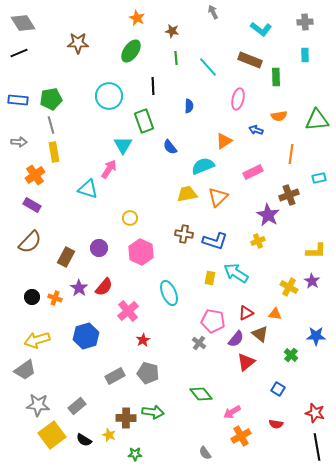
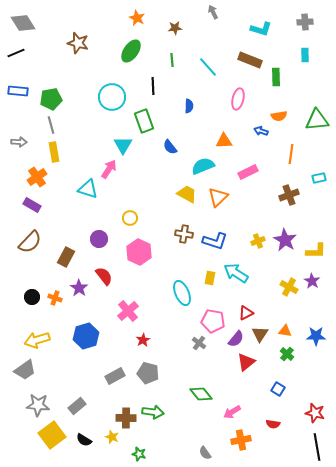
cyan L-shape at (261, 29): rotated 20 degrees counterclockwise
brown star at (172, 31): moved 3 px right, 3 px up; rotated 16 degrees counterclockwise
brown star at (78, 43): rotated 15 degrees clockwise
black line at (19, 53): moved 3 px left
green line at (176, 58): moved 4 px left, 2 px down
cyan circle at (109, 96): moved 3 px right, 1 px down
blue rectangle at (18, 100): moved 9 px up
blue arrow at (256, 130): moved 5 px right, 1 px down
orange triangle at (224, 141): rotated 30 degrees clockwise
pink rectangle at (253, 172): moved 5 px left
orange cross at (35, 175): moved 2 px right, 2 px down
yellow trapezoid at (187, 194): rotated 40 degrees clockwise
purple star at (268, 215): moved 17 px right, 25 px down
purple circle at (99, 248): moved 9 px up
pink hexagon at (141, 252): moved 2 px left
red semicircle at (104, 287): moved 11 px up; rotated 78 degrees counterclockwise
cyan ellipse at (169, 293): moved 13 px right
orange triangle at (275, 314): moved 10 px right, 17 px down
brown triangle at (260, 334): rotated 24 degrees clockwise
green cross at (291, 355): moved 4 px left, 1 px up
red semicircle at (276, 424): moved 3 px left
yellow star at (109, 435): moved 3 px right, 2 px down
orange cross at (241, 436): moved 4 px down; rotated 18 degrees clockwise
green star at (135, 454): moved 4 px right; rotated 16 degrees clockwise
